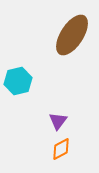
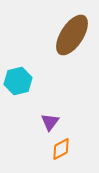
purple triangle: moved 8 px left, 1 px down
